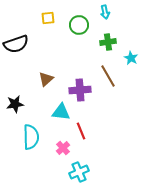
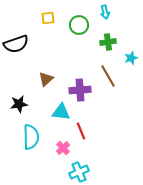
cyan star: rotated 24 degrees clockwise
black star: moved 4 px right
